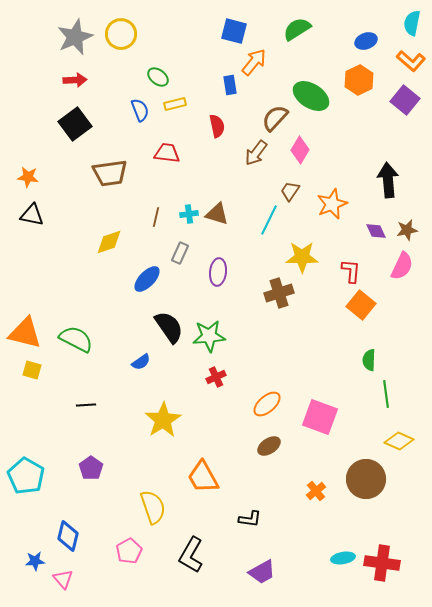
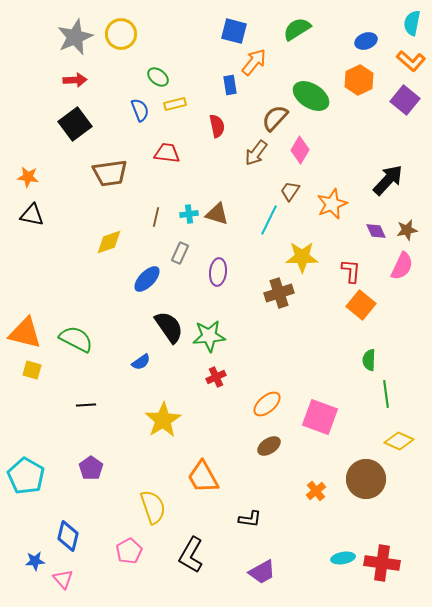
black arrow at (388, 180): rotated 48 degrees clockwise
